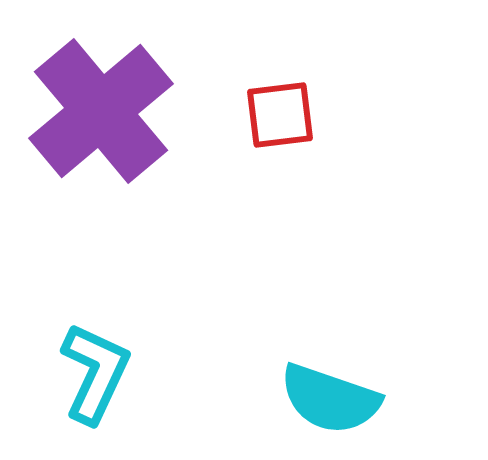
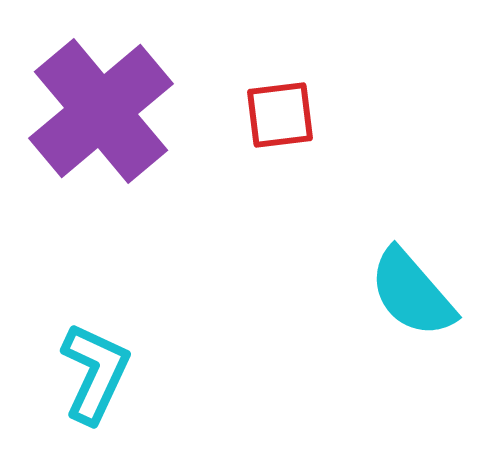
cyan semicircle: moved 82 px right, 106 px up; rotated 30 degrees clockwise
